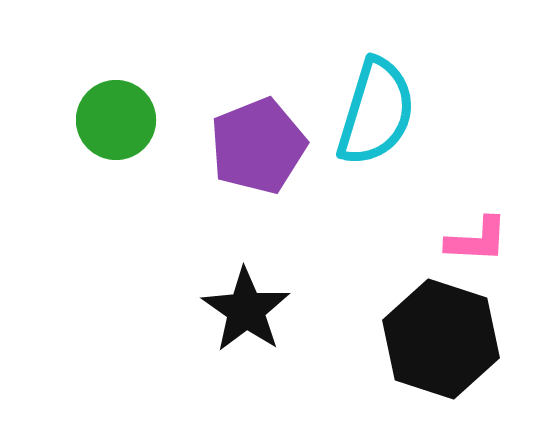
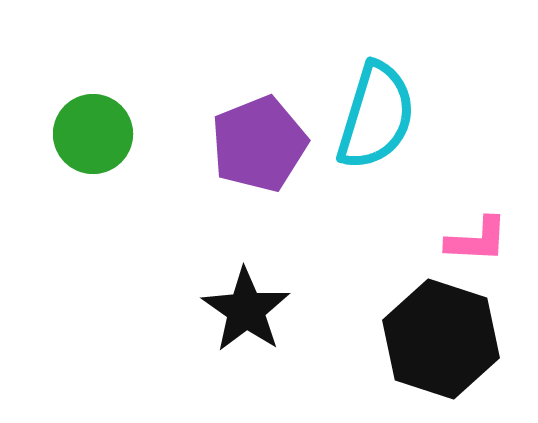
cyan semicircle: moved 4 px down
green circle: moved 23 px left, 14 px down
purple pentagon: moved 1 px right, 2 px up
